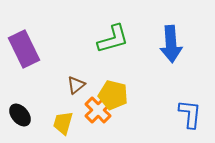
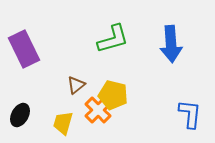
black ellipse: rotated 70 degrees clockwise
